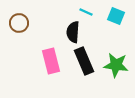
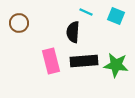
black rectangle: rotated 72 degrees counterclockwise
